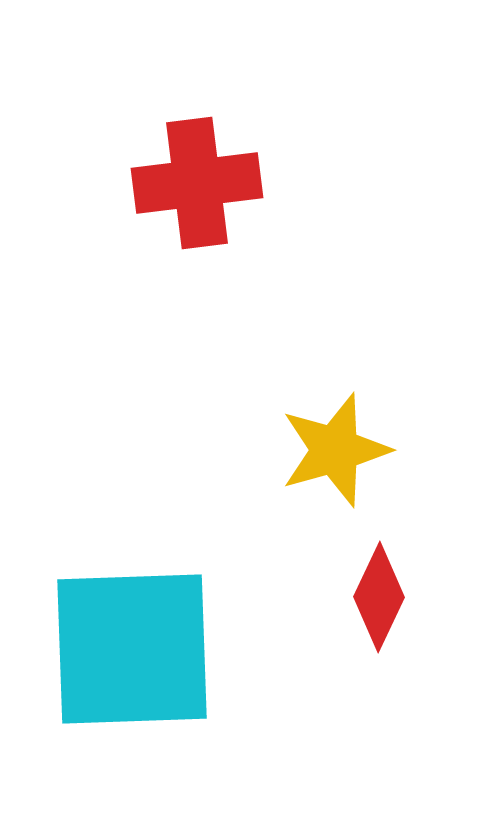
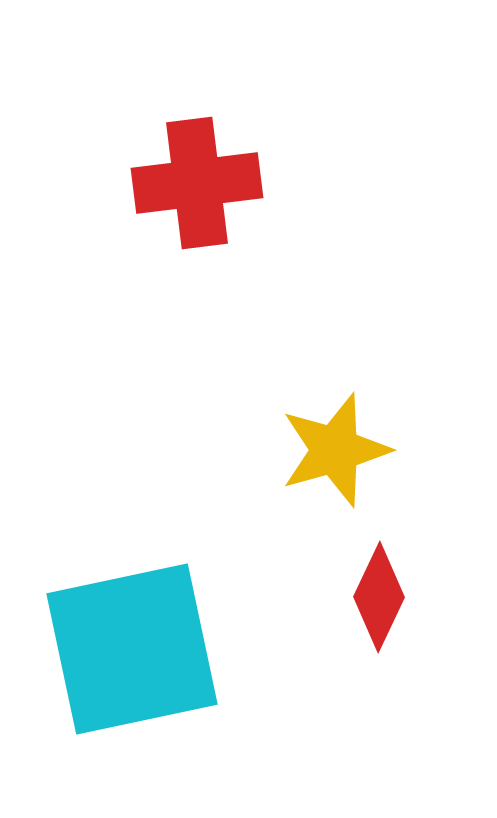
cyan square: rotated 10 degrees counterclockwise
